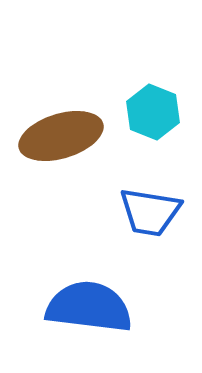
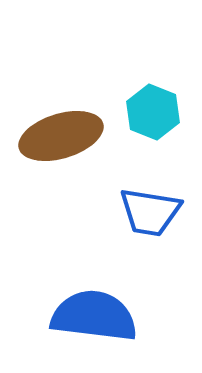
blue semicircle: moved 5 px right, 9 px down
